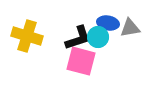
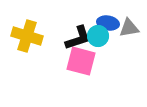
gray triangle: moved 1 px left
cyan circle: moved 1 px up
